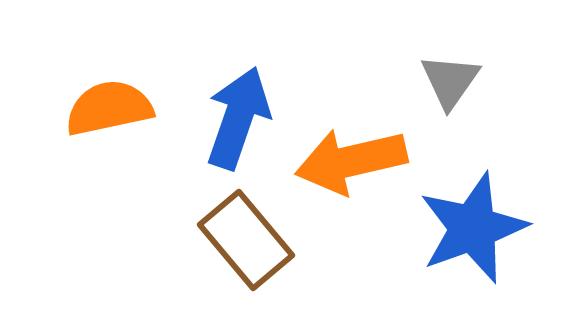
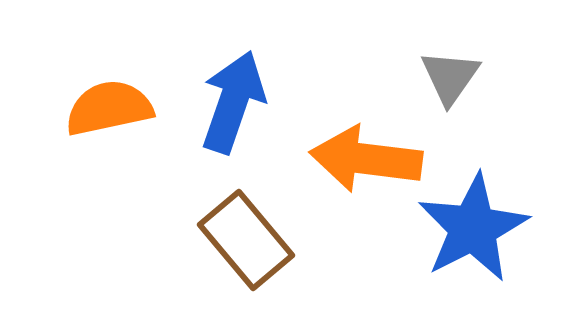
gray triangle: moved 4 px up
blue arrow: moved 5 px left, 16 px up
orange arrow: moved 15 px right, 2 px up; rotated 20 degrees clockwise
blue star: rotated 7 degrees counterclockwise
